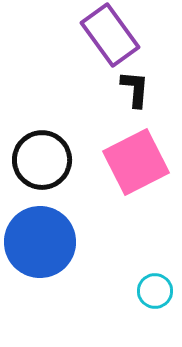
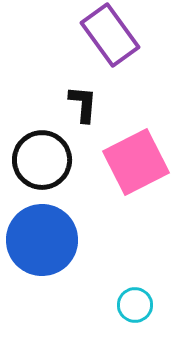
black L-shape: moved 52 px left, 15 px down
blue circle: moved 2 px right, 2 px up
cyan circle: moved 20 px left, 14 px down
